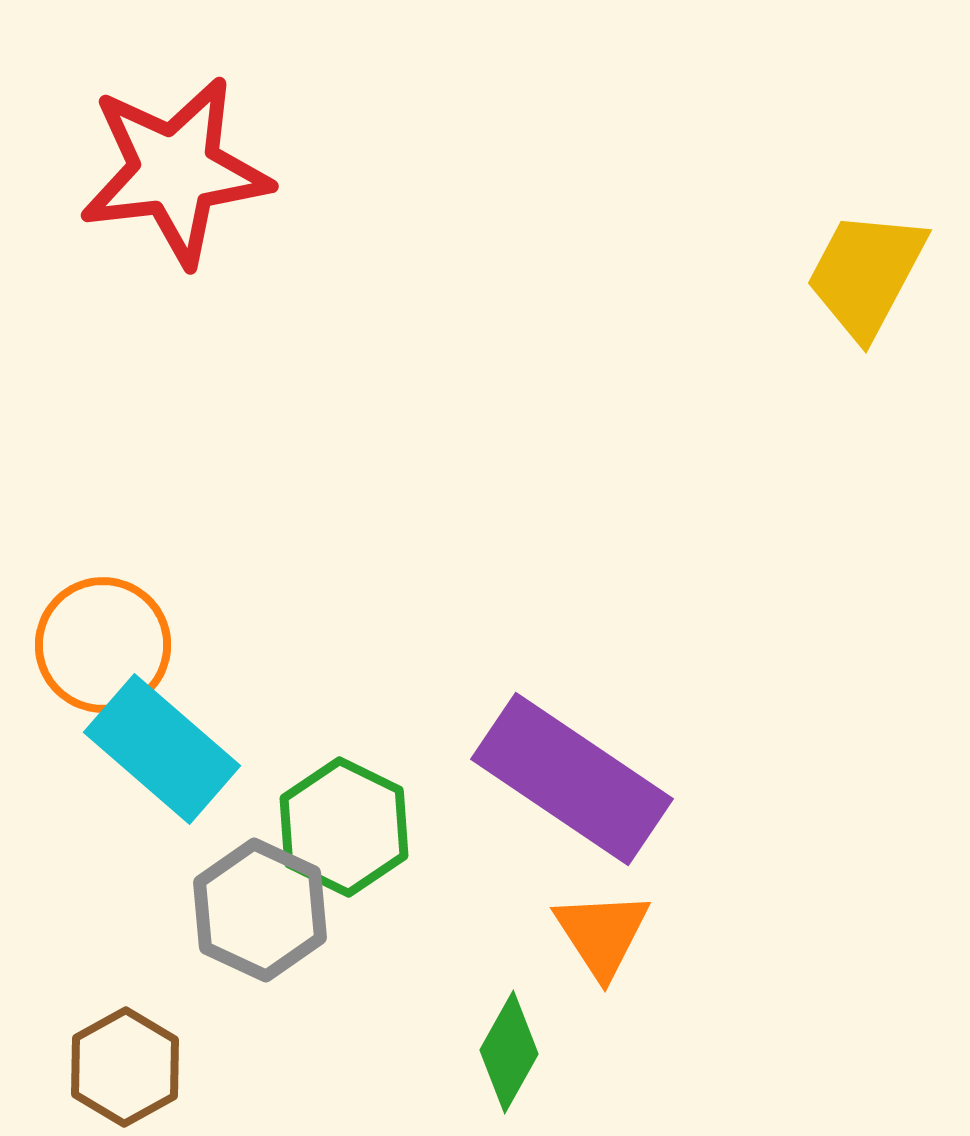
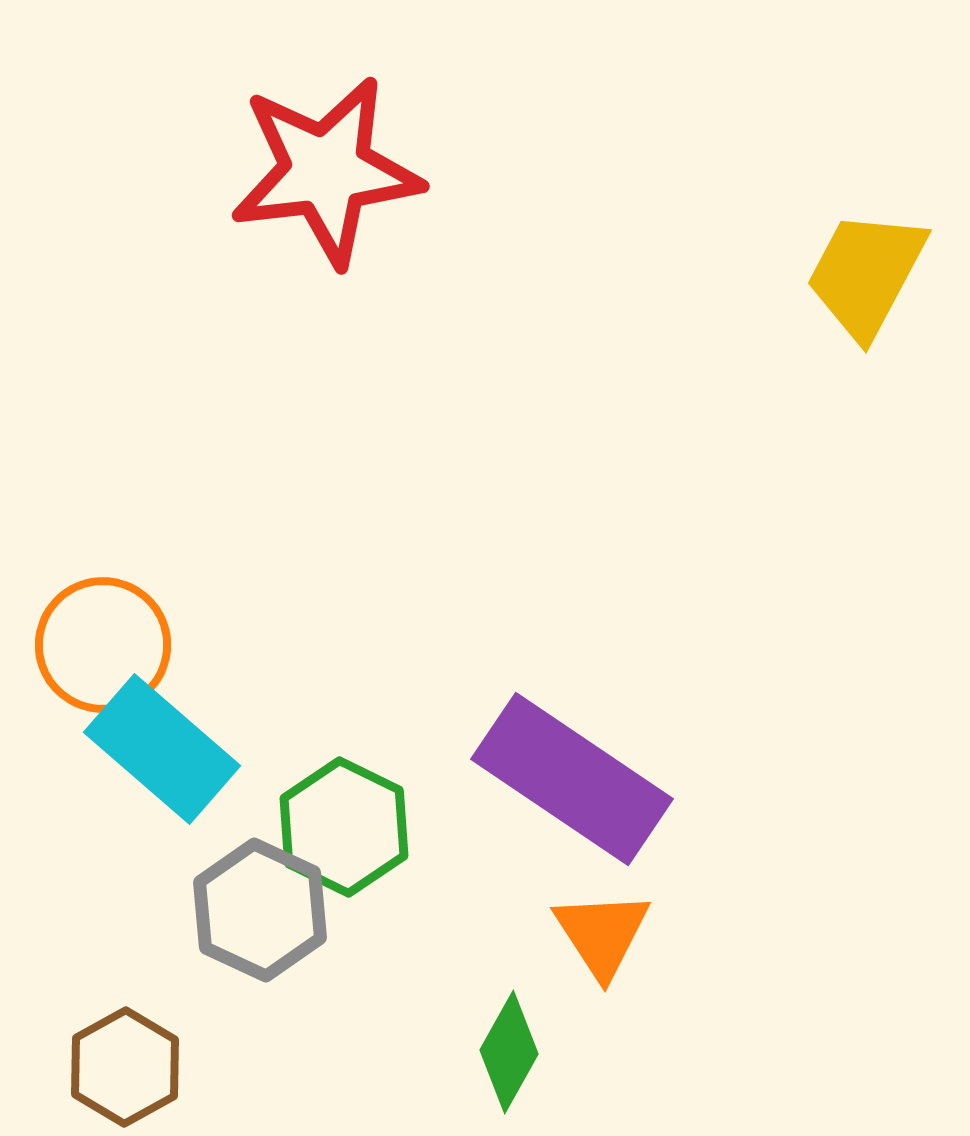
red star: moved 151 px right
